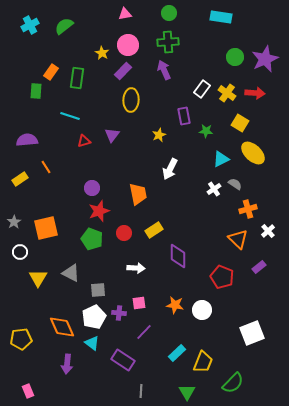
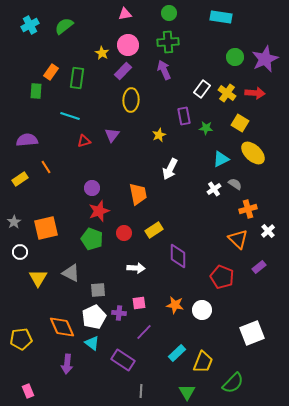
green star at (206, 131): moved 3 px up
